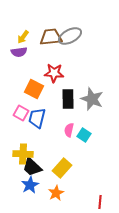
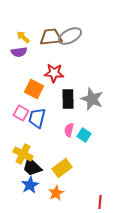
yellow arrow: rotated 96 degrees clockwise
yellow cross: rotated 24 degrees clockwise
yellow rectangle: rotated 12 degrees clockwise
